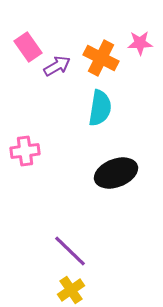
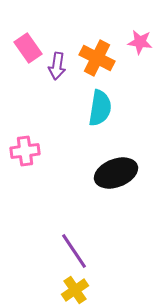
pink star: moved 1 px up; rotated 10 degrees clockwise
pink rectangle: moved 1 px down
orange cross: moved 4 px left
purple arrow: rotated 128 degrees clockwise
purple line: moved 4 px right; rotated 12 degrees clockwise
yellow cross: moved 4 px right
